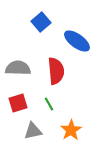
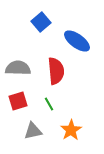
red square: moved 2 px up
